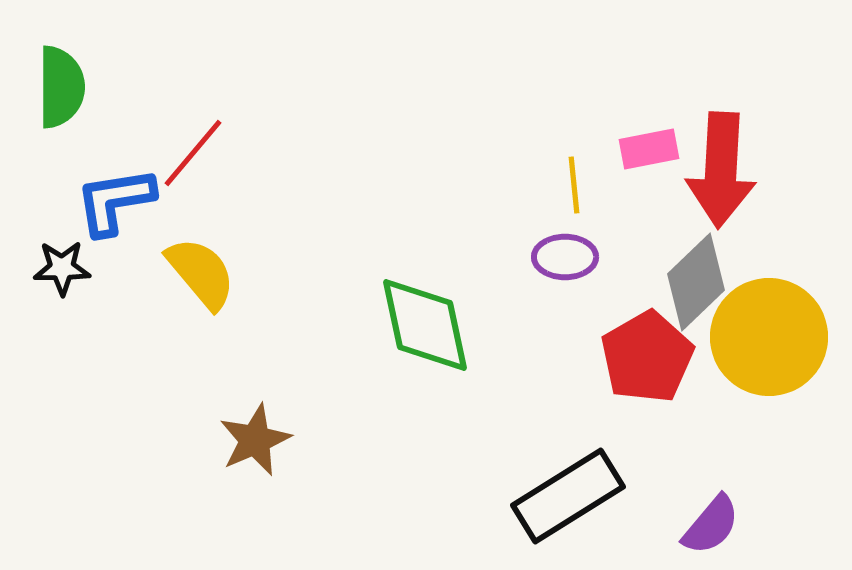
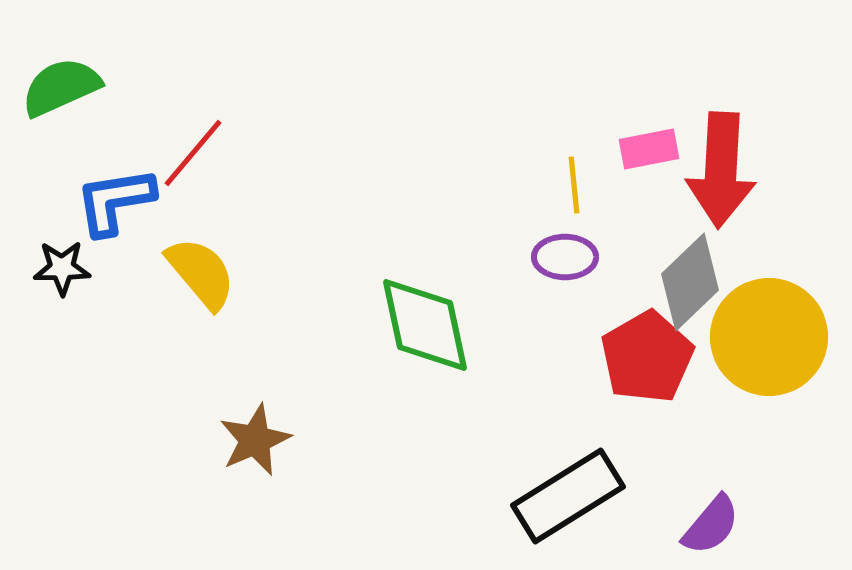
green semicircle: rotated 114 degrees counterclockwise
gray diamond: moved 6 px left
